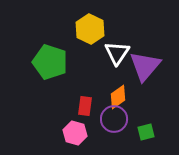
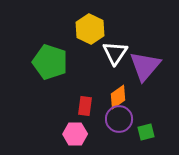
white triangle: moved 2 px left
purple circle: moved 5 px right
pink hexagon: moved 1 px down; rotated 15 degrees counterclockwise
